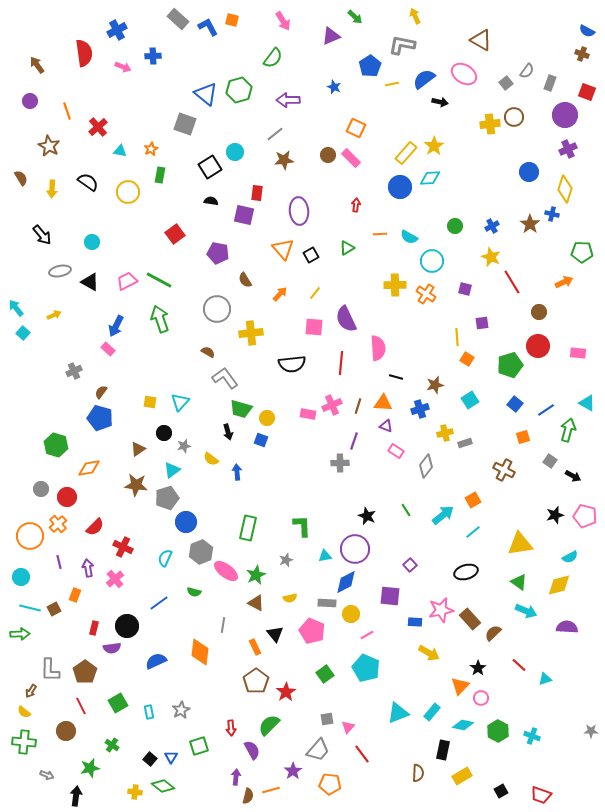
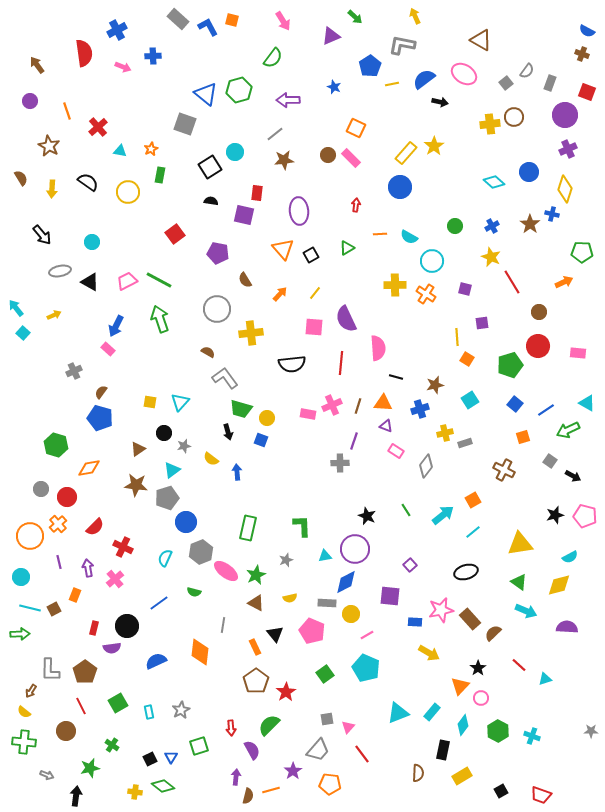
cyan diamond at (430, 178): moved 64 px right, 4 px down; rotated 45 degrees clockwise
green arrow at (568, 430): rotated 130 degrees counterclockwise
cyan diamond at (463, 725): rotated 65 degrees counterclockwise
black square at (150, 759): rotated 24 degrees clockwise
